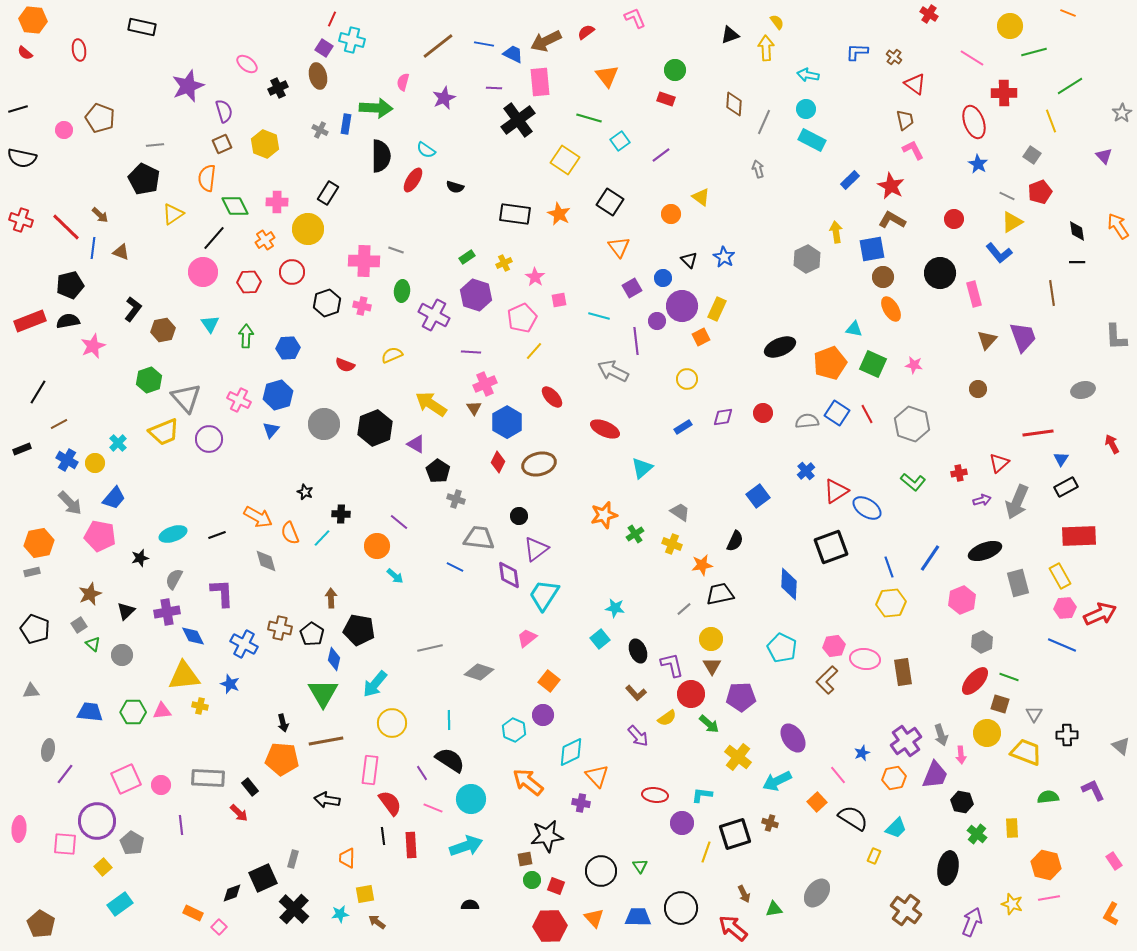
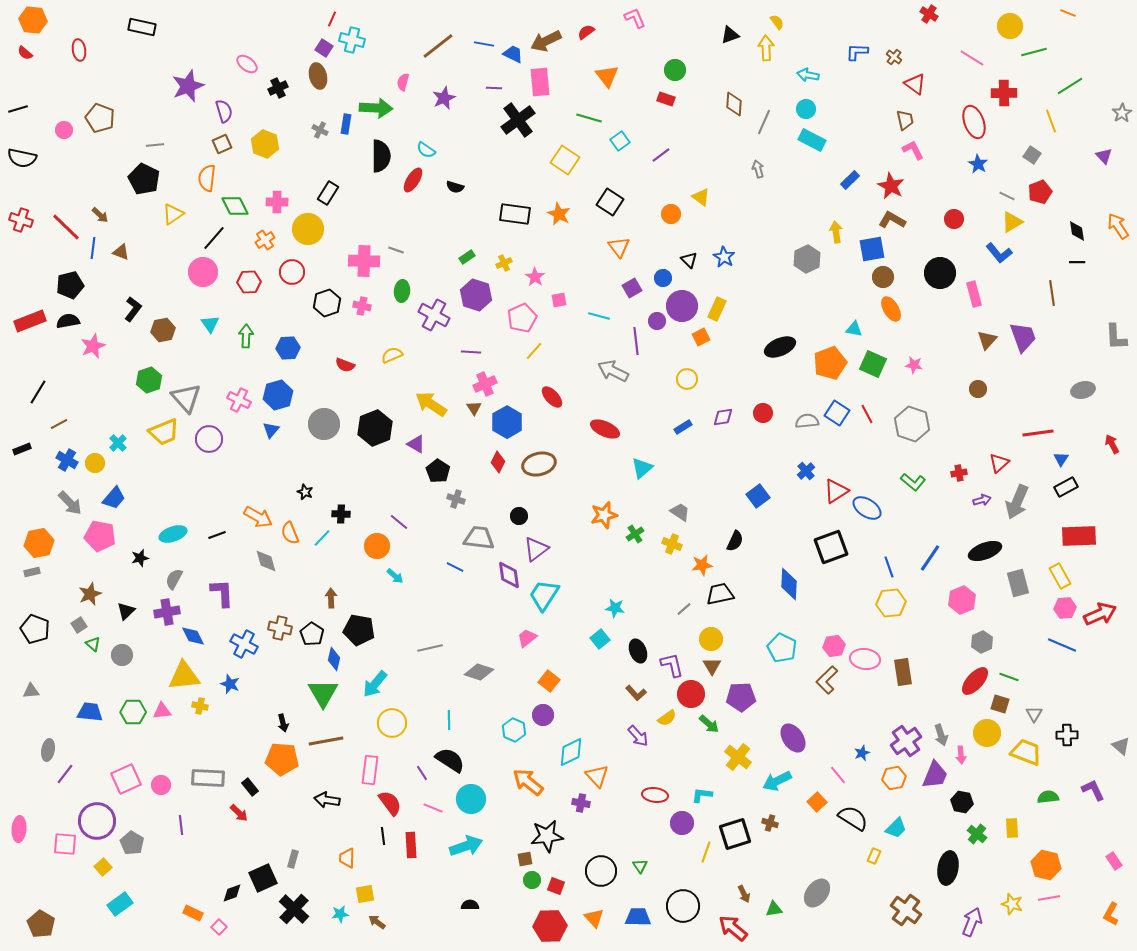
black circle at (681, 908): moved 2 px right, 2 px up
